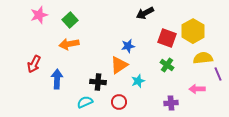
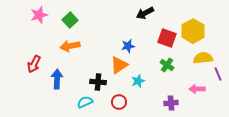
orange arrow: moved 1 px right, 2 px down
